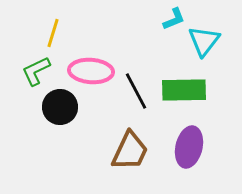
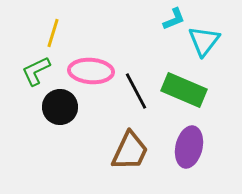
green rectangle: rotated 24 degrees clockwise
